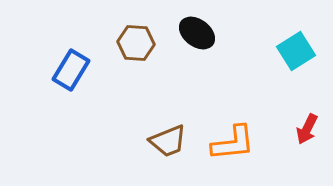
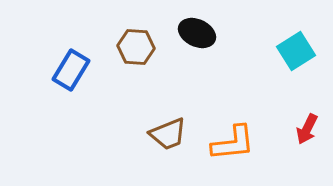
black ellipse: rotated 12 degrees counterclockwise
brown hexagon: moved 4 px down
brown trapezoid: moved 7 px up
